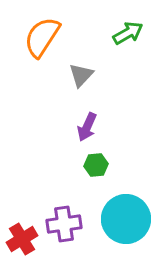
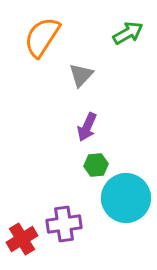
cyan circle: moved 21 px up
